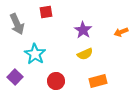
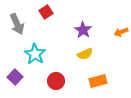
red square: rotated 24 degrees counterclockwise
